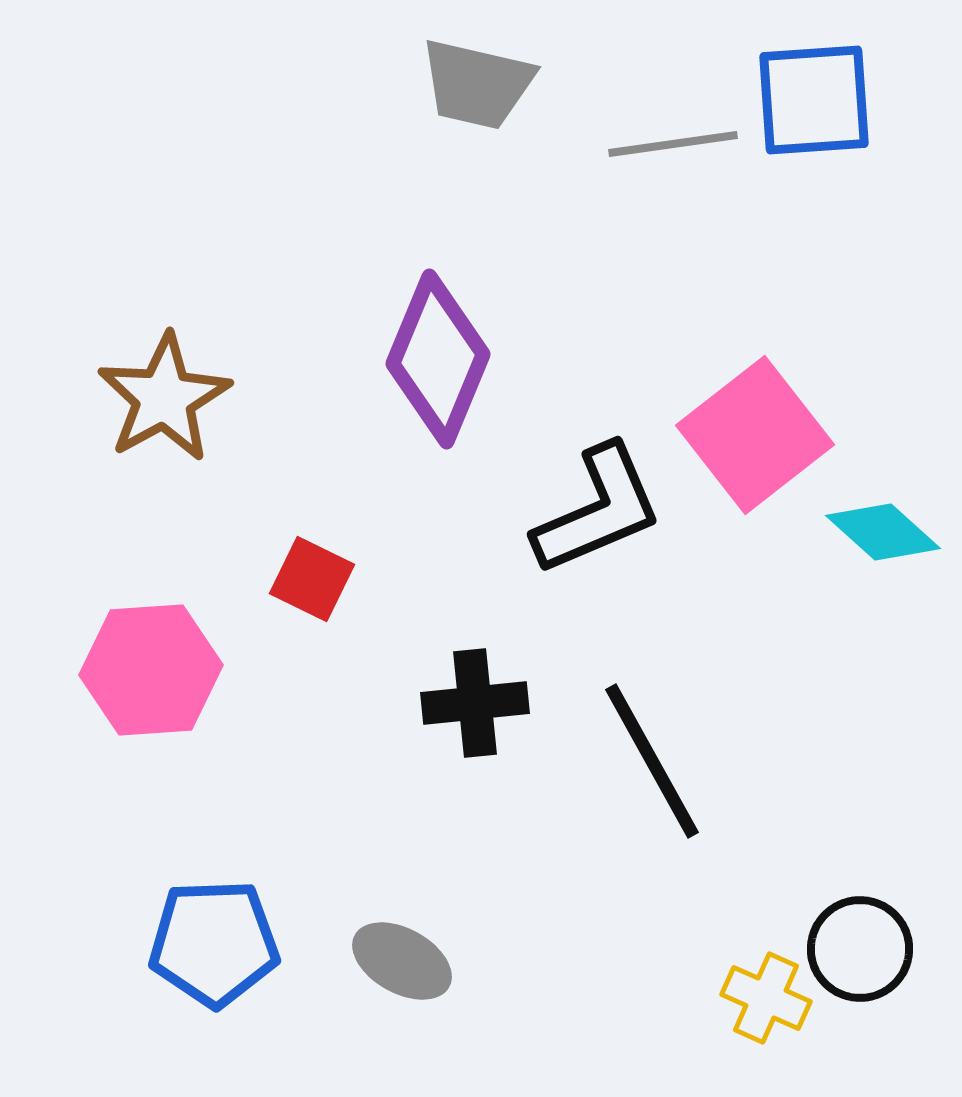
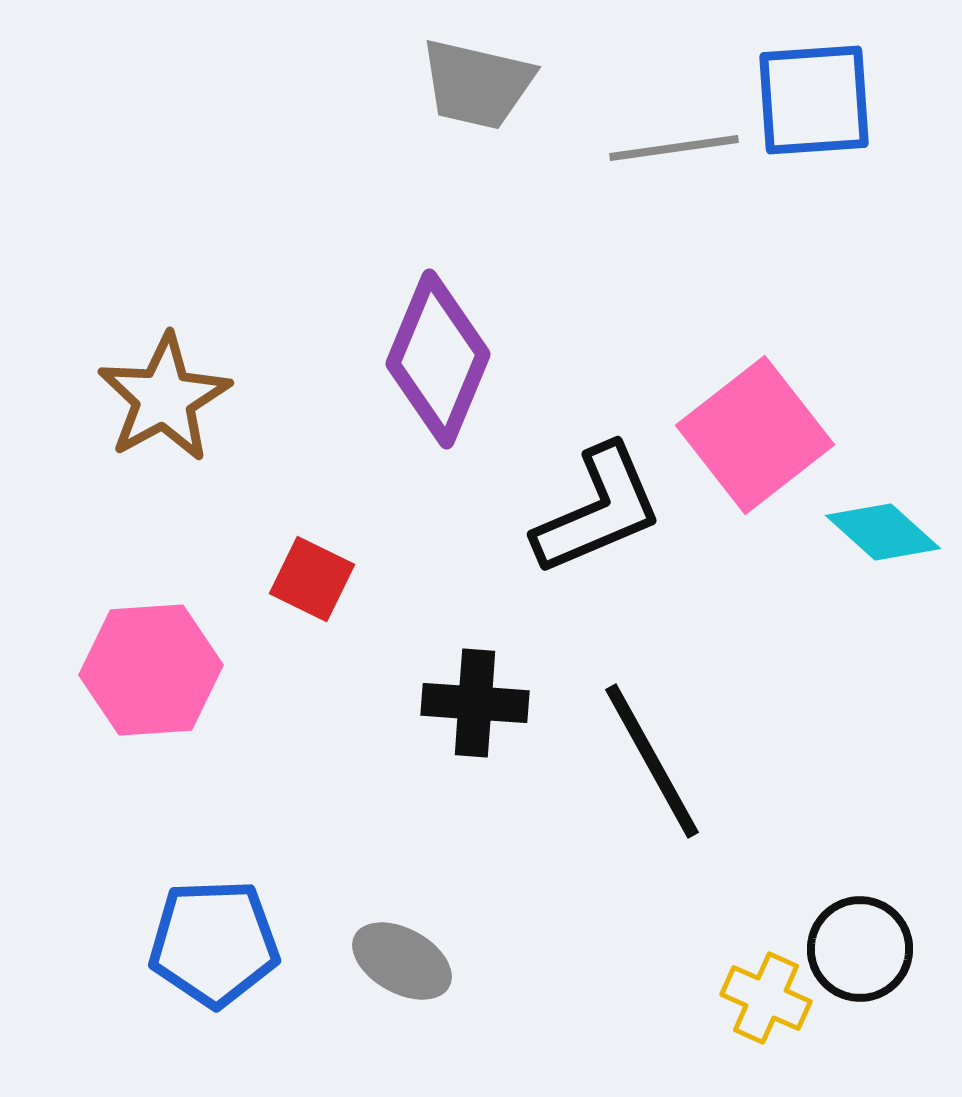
gray line: moved 1 px right, 4 px down
black cross: rotated 10 degrees clockwise
